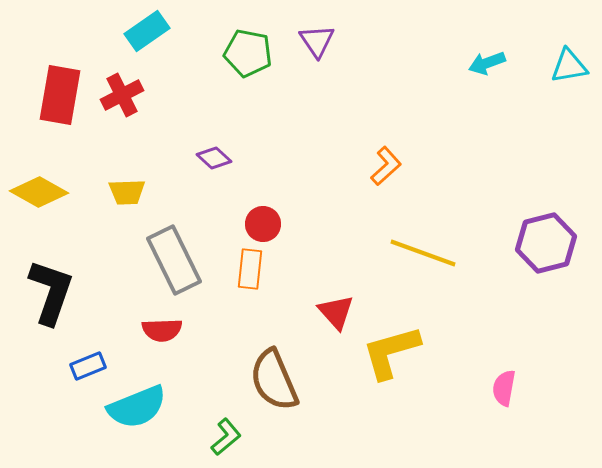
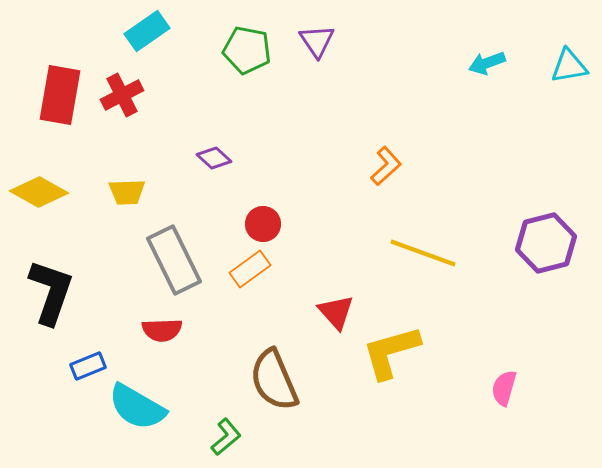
green pentagon: moved 1 px left, 3 px up
orange rectangle: rotated 48 degrees clockwise
pink semicircle: rotated 6 degrees clockwise
cyan semicircle: rotated 52 degrees clockwise
